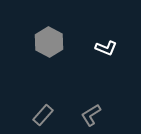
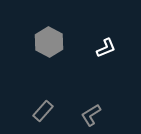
white L-shape: rotated 45 degrees counterclockwise
gray rectangle: moved 4 px up
